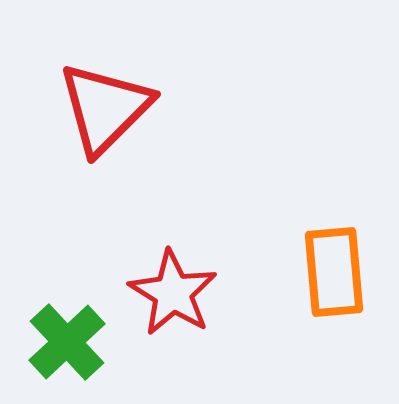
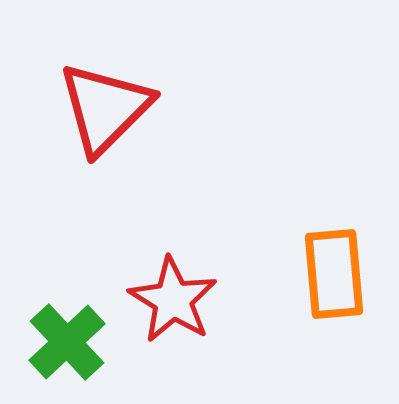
orange rectangle: moved 2 px down
red star: moved 7 px down
